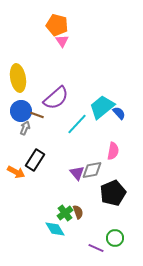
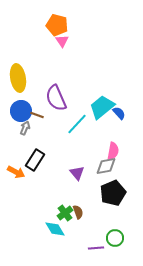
purple semicircle: rotated 108 degrees clockwise
gray diamond: moved 14 px right, 4 px up
purple line: rotated 28 degrees counterclockwise
